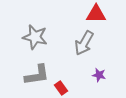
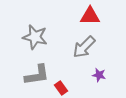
red triangle: moved 6 px left, 2 px down
gray arrow: moved 4 px down; rotated 15 degrees clockwise
